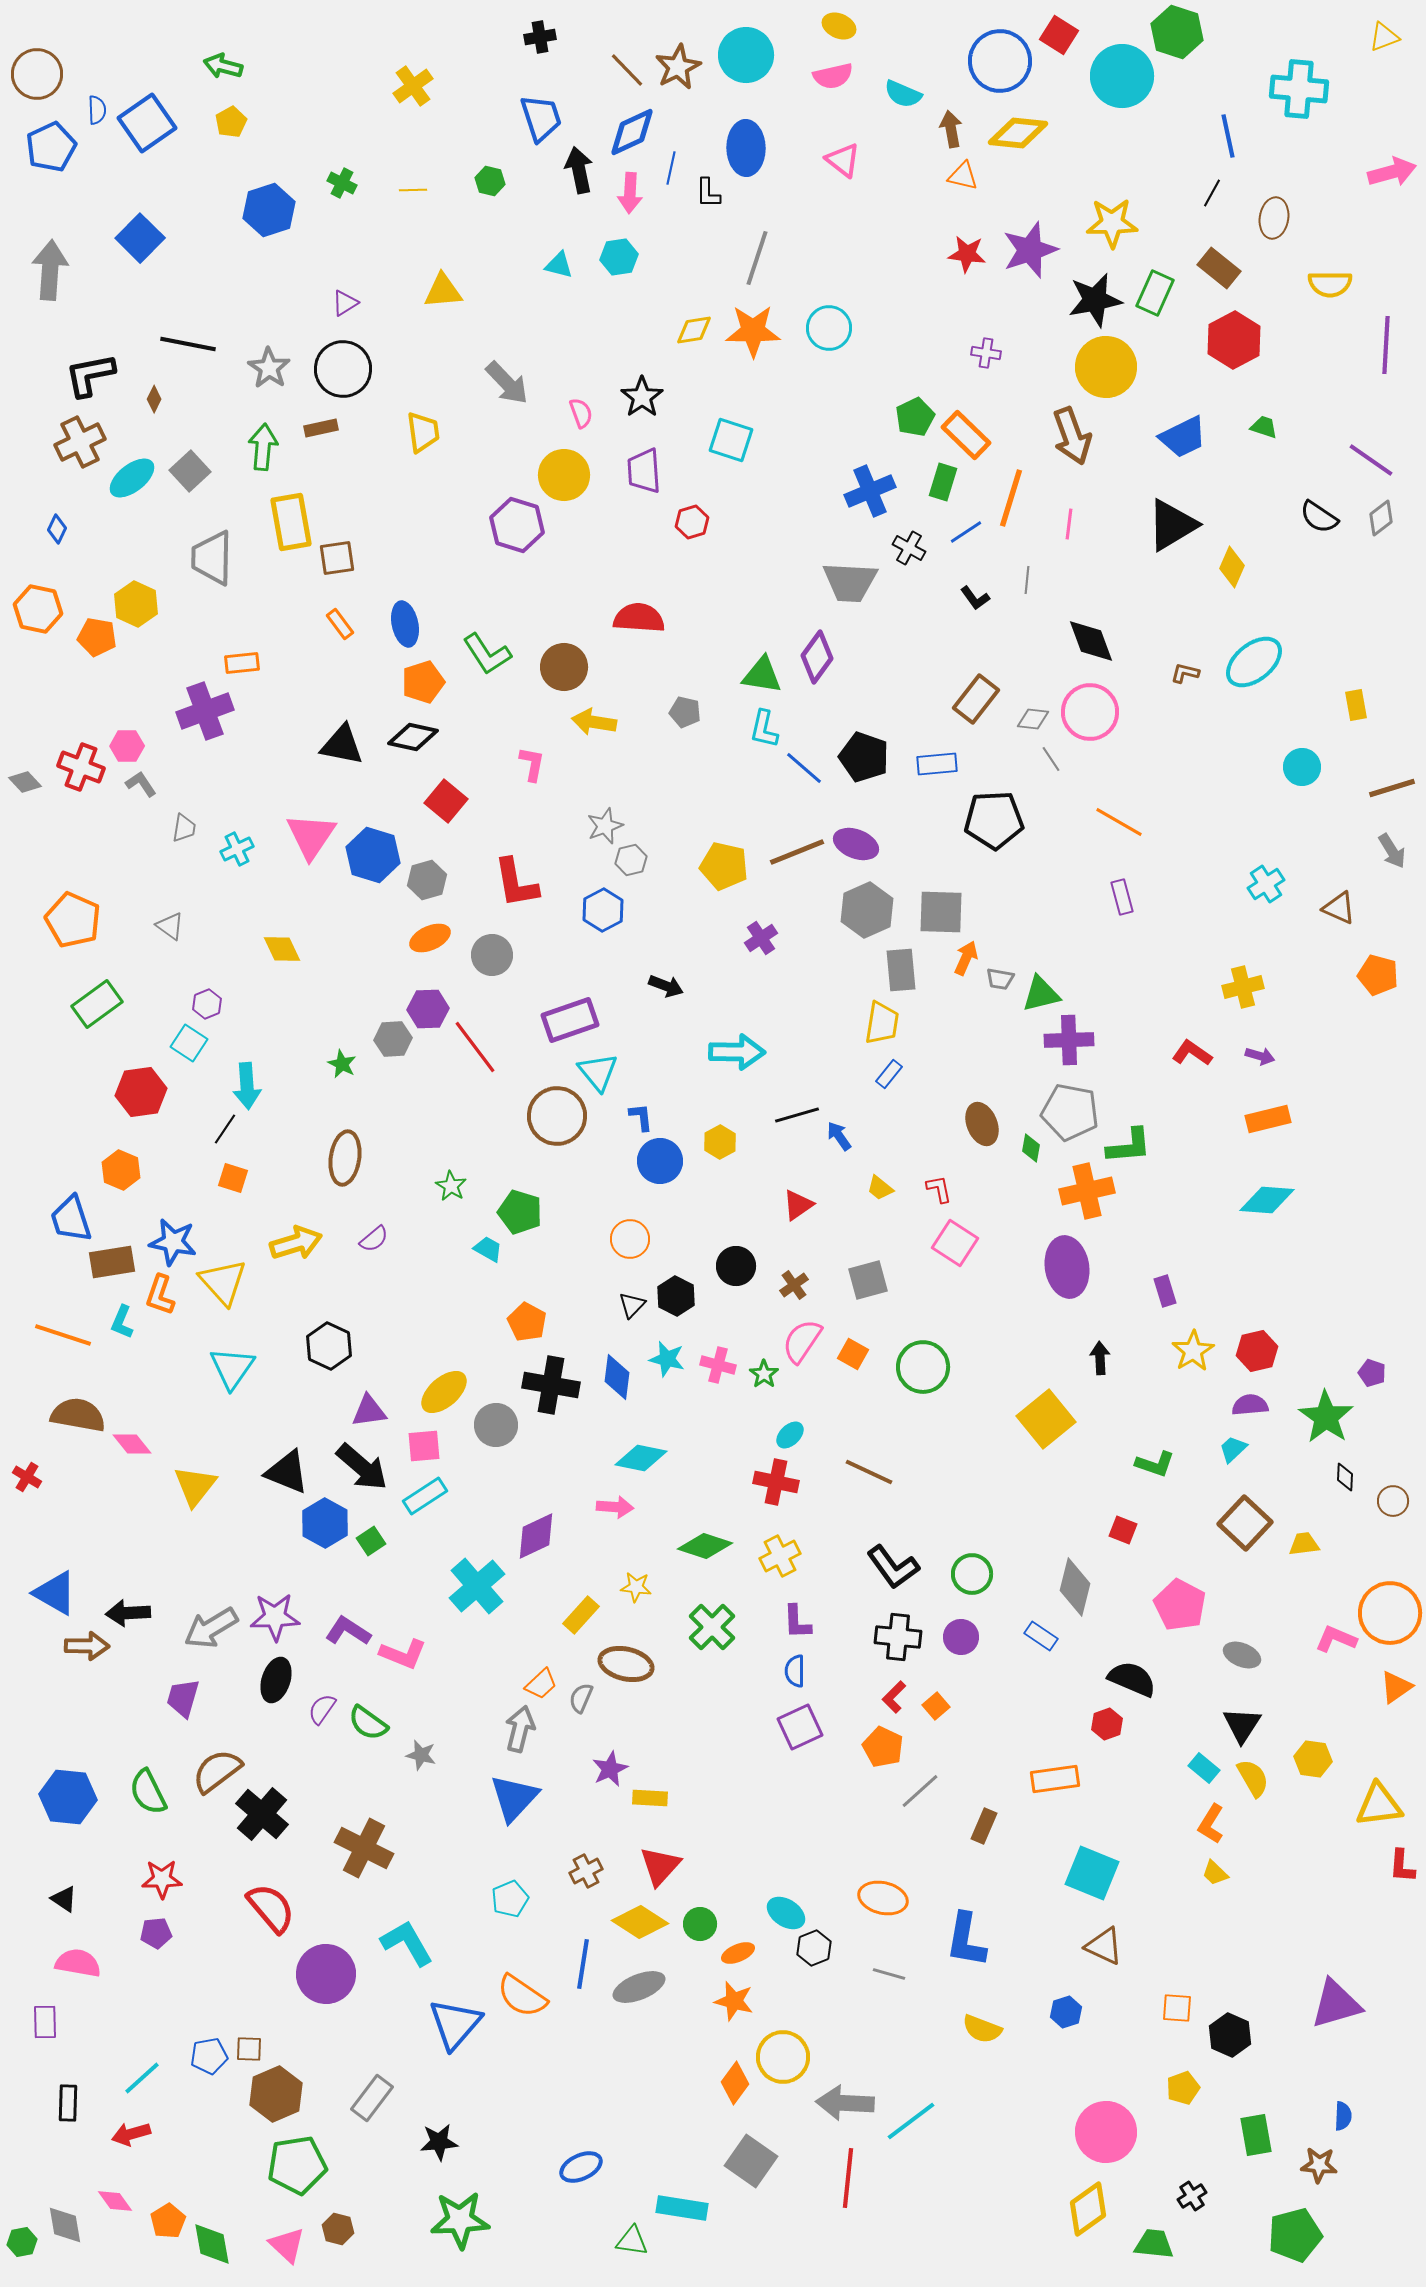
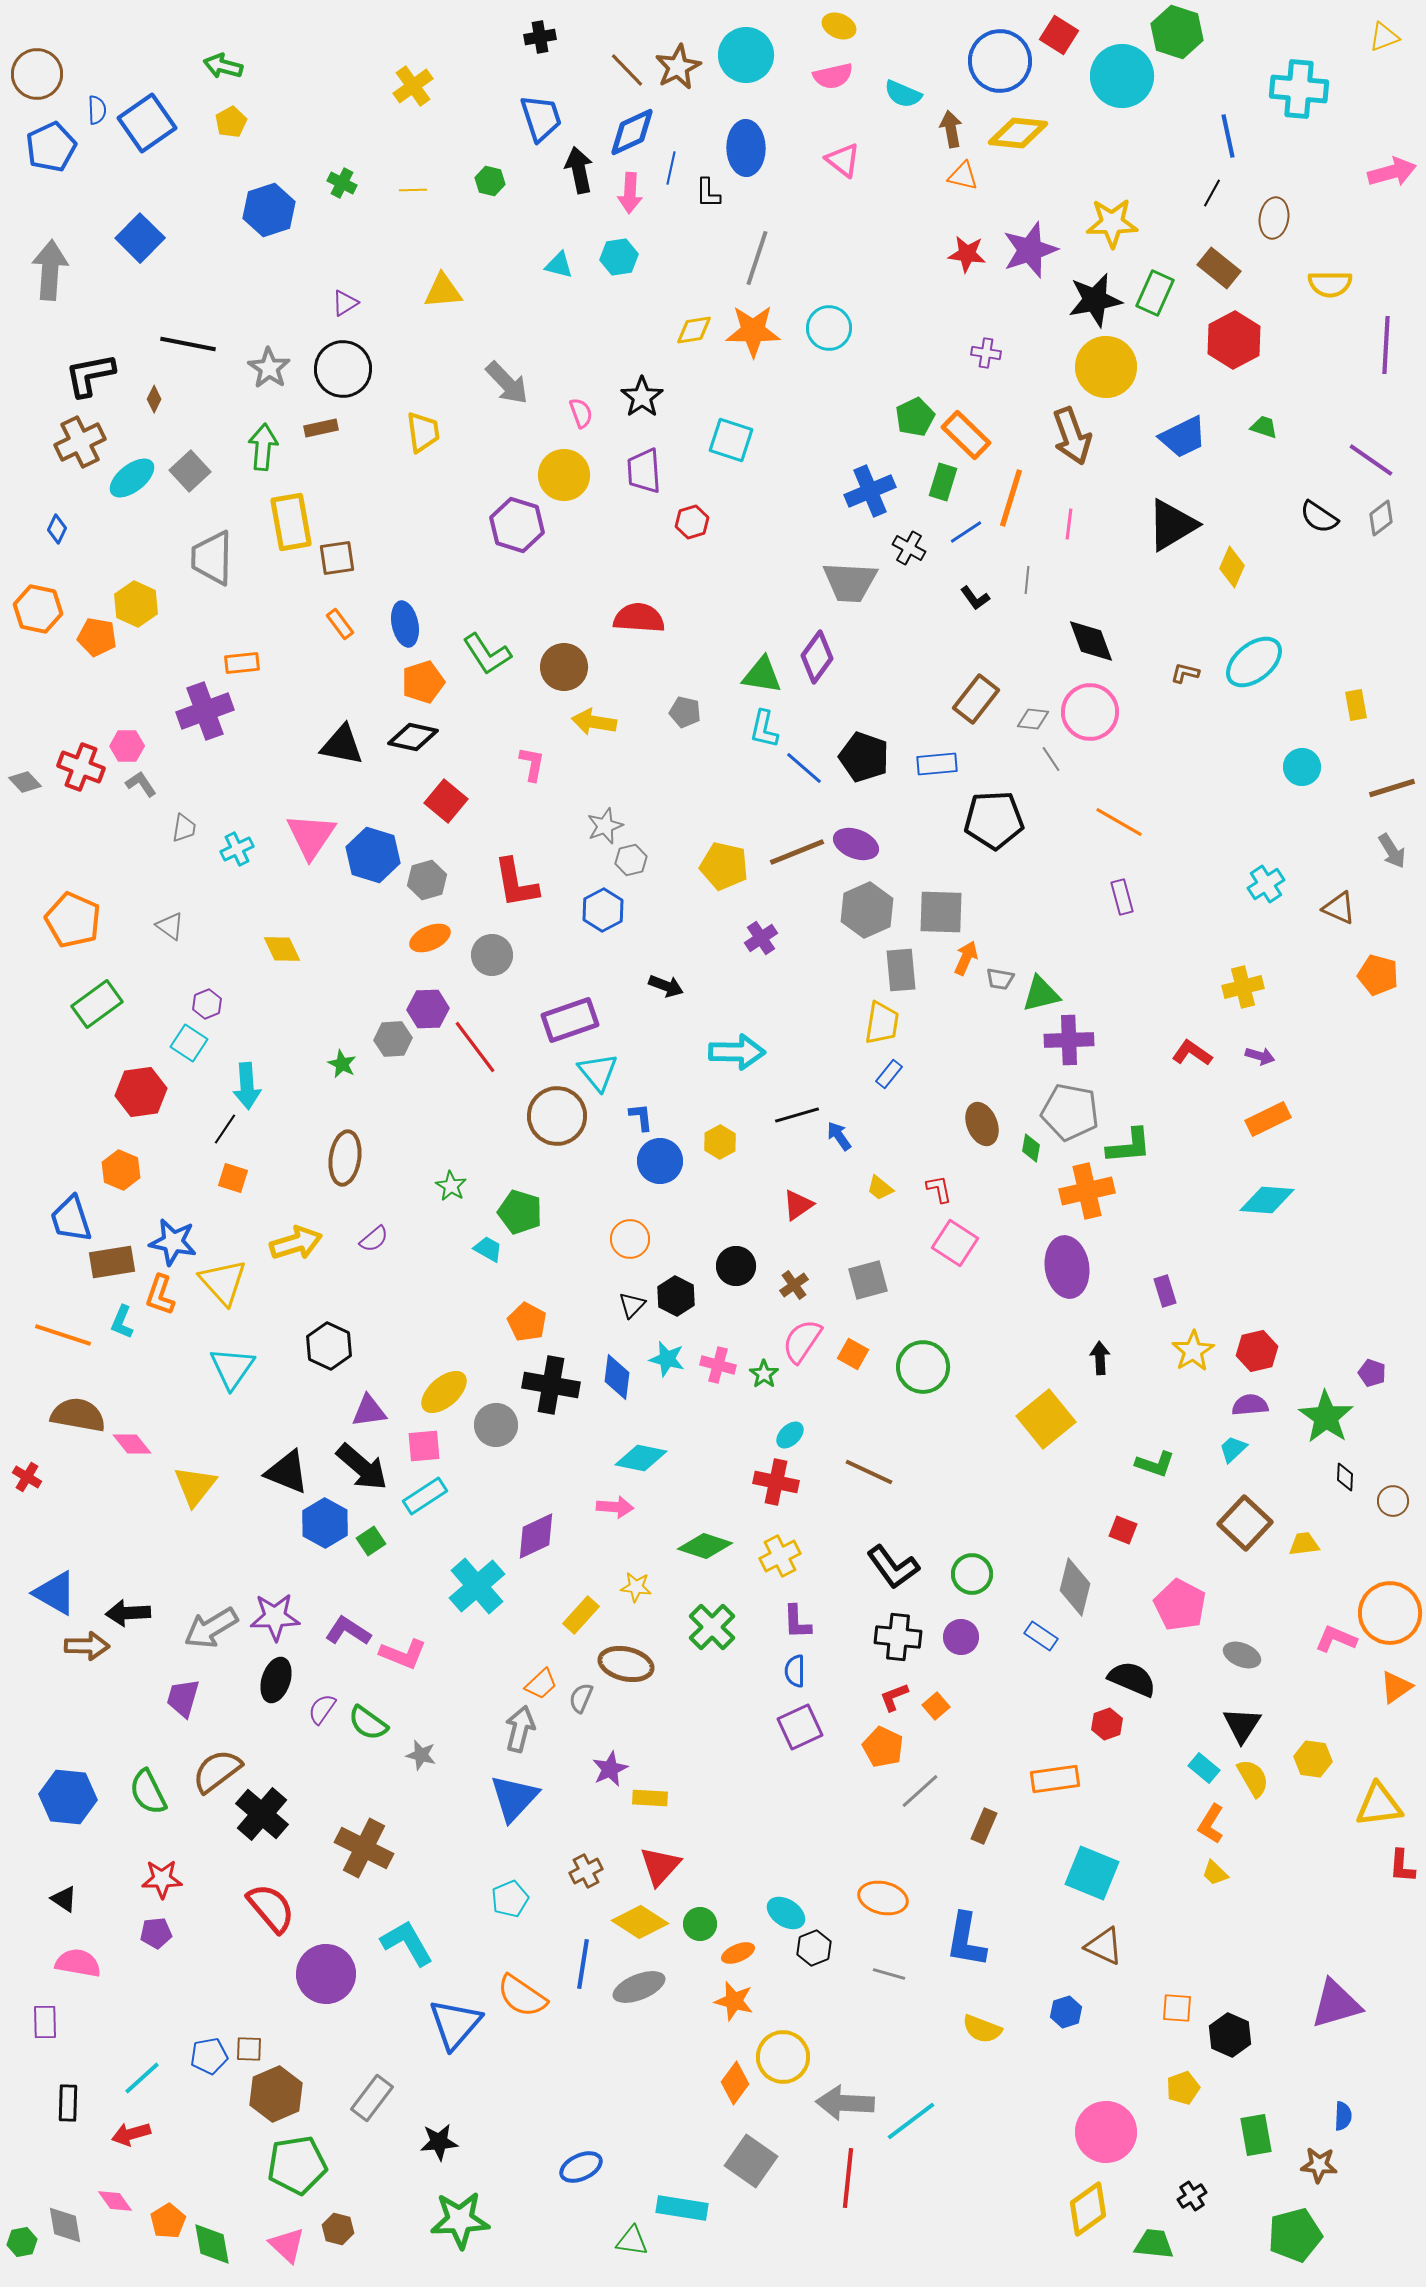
orange rectangle at (1268, 1119): rotated 12 degrees counterclockwise
red L-shape at (894, 1697): rotated 24 degrees clockwise
